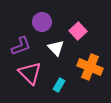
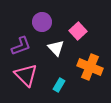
pink triangle: moved 4 px left, 2 px down
